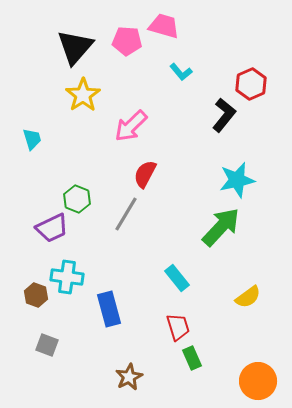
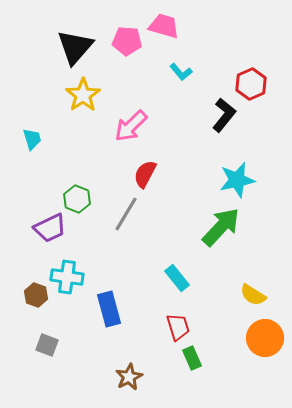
purple trapezoid: moved 2 px left
yellow semicircle: moved 5 px right, 2 px up; rotated 68 degrees clockwise
orange circle: moved 7 px right, 43 px up
